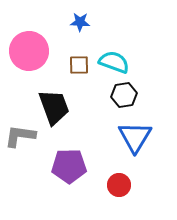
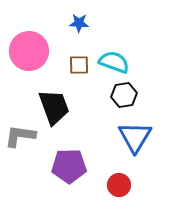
blue star: moved 1 px left, 1 px down
